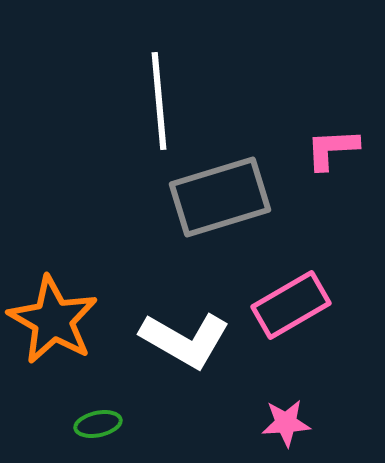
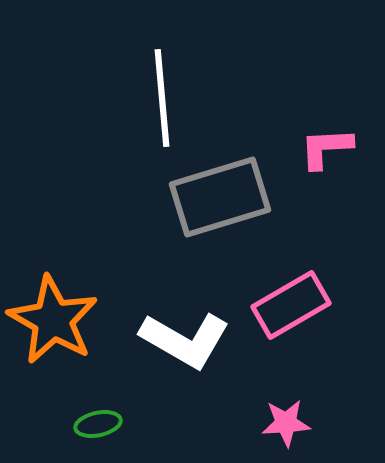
white line: moved 3 px right, 3 px up
pink L-shape: moved 6 px left, 1 px up
